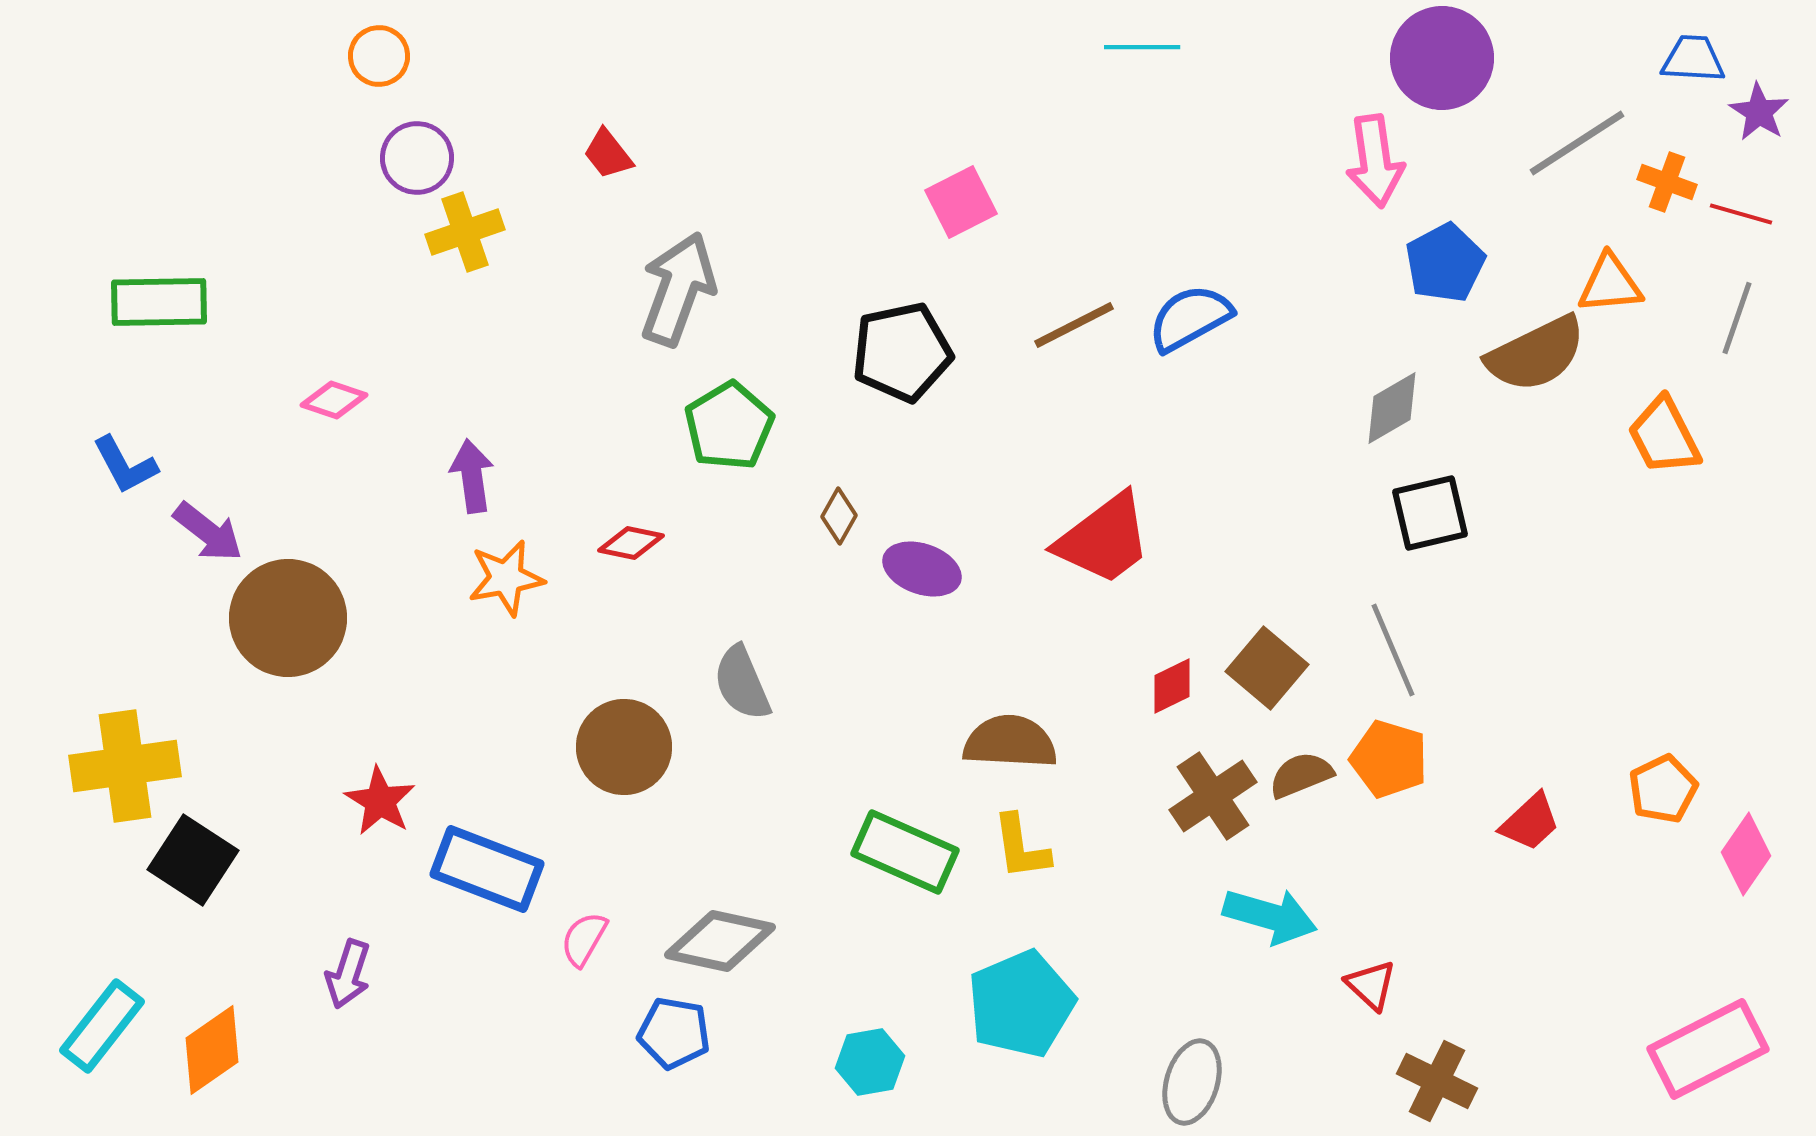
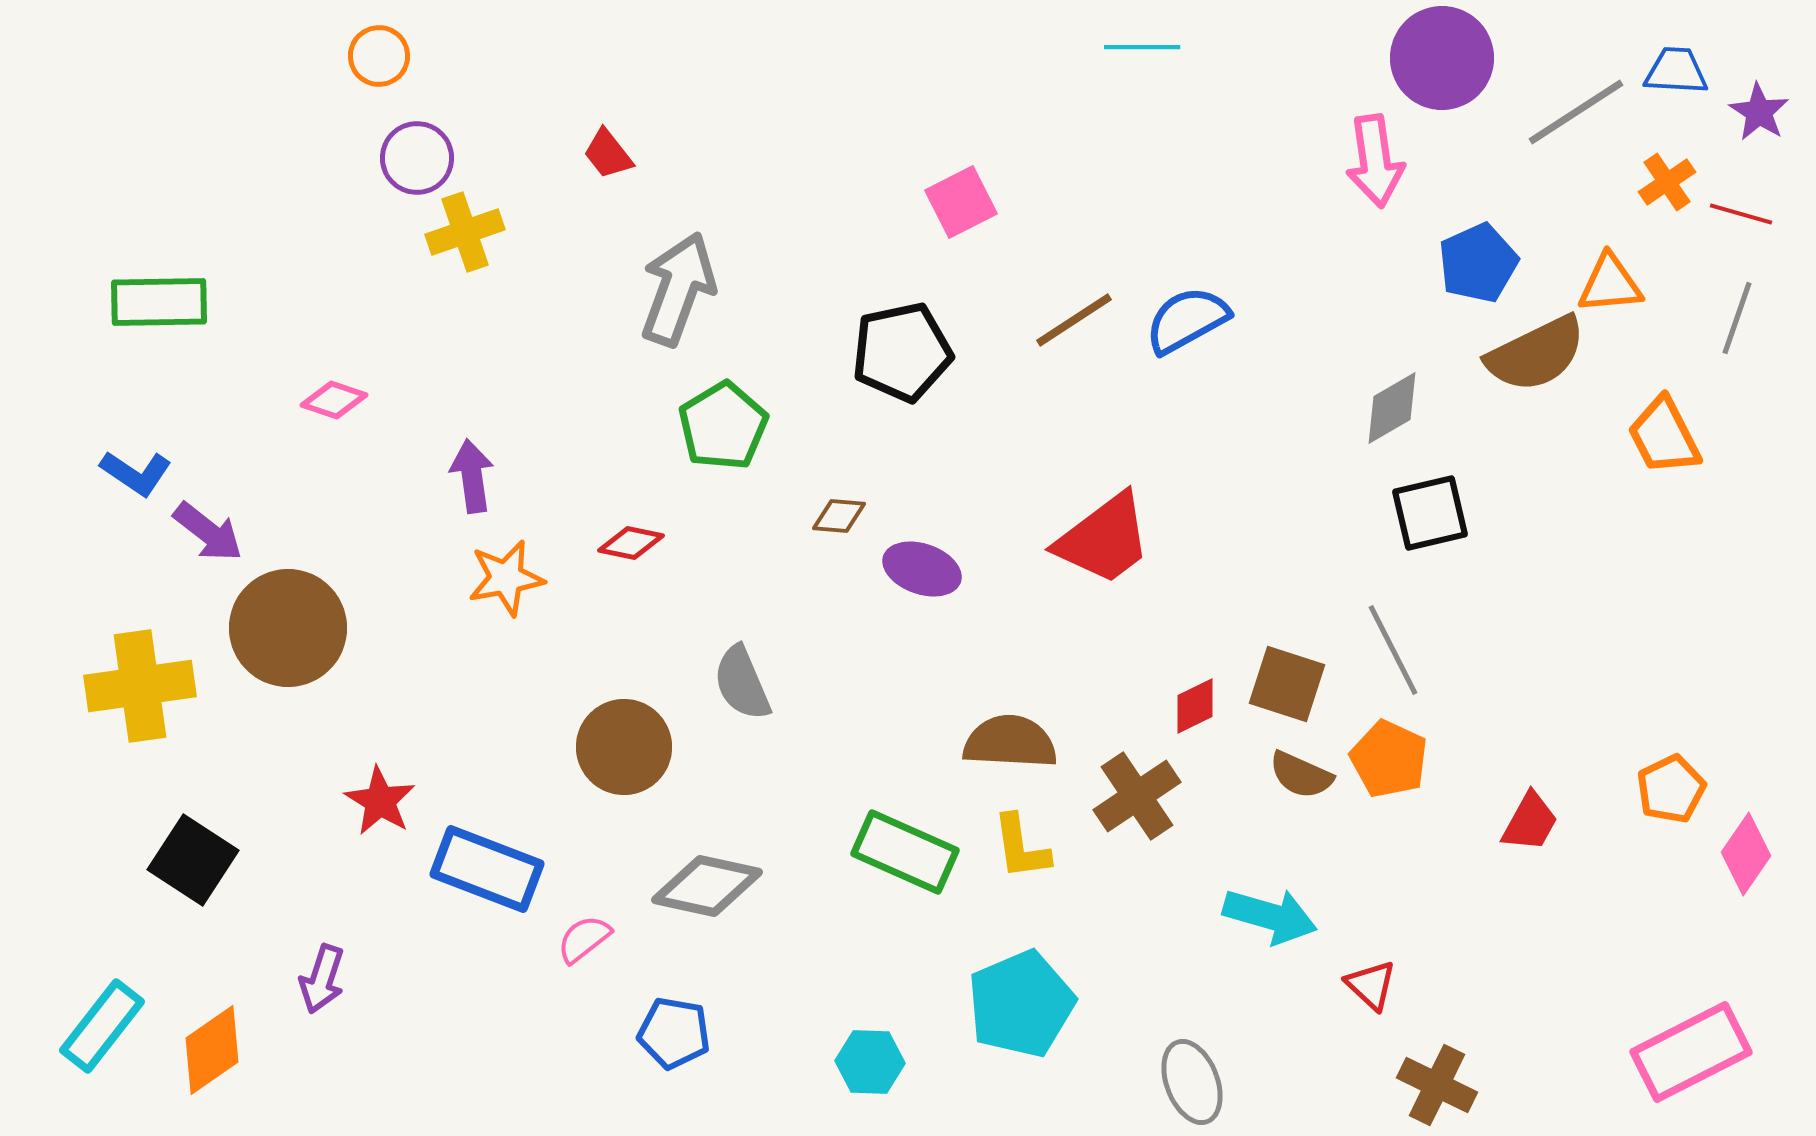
blue trapezoid at (1693, 59): moved 17 px left, 12 px down
gray line at (1577, 143): moved 1 px left, 31 px up
orange cross at (1667, 182): rotated 36 degrees clockwise
blue pentagon at (1445, 263): moved 33 px right; rotated 4 degrees clockwise
blue semicircle at (1190, 318): moved 3 px left, 2 px down
brown line at (1074, 325): moved 5 px up; rotated 6 degrees counterclockwise
green pentagon at (729, 426): moved 6 px left
blue L-shape at (125, 465): moved 11 px right, 8 px down; rotated 28 degrees counterclockwise
brown diamond at (839, 516): rotated 66 degrees clockwise
brown circle at (288, 618): moved 10 px down
gray line at (1393, 650): rotated 4 degrees counterclockwise
brown square at (1267, 668): moved 20 px right, 16 px down; rotated 22 degrees counterclockwise
red diamond at (1172, 686): moved 23 px right, 20 px down
orange pentagon at (1389, 759): rotated 8 degrees clockwise
yellow cross at (125, 766): moved 15 px right, 80 px up
brown semicircle at (1301, 775): rotated 134 degrees counterclockwise
orange pentagon at (1663, 789): moved 8 px right
brown cross at (1213, 796): moved 76 px left
red trapezoid at (1530, 822): rotated 18 degrees counterclockwise
pink semicircle at (584, 939): rotated 22 degrees clockwise
gray diamond at (720, 941): moved 13 px left, 55 px up
purple arrow at (348, 974): moved 26 px left, 5 px down
pink rectangle at (1708, 1049): moved 17 px left, 3 px down
cyan hexagon at (870, 1062): rotated 12 degrees clockwise
brown cross at (1437, 1081): moved 4 px down
gray ellipse at (1192, 1082): rotated 38 degrees counterclockwise
